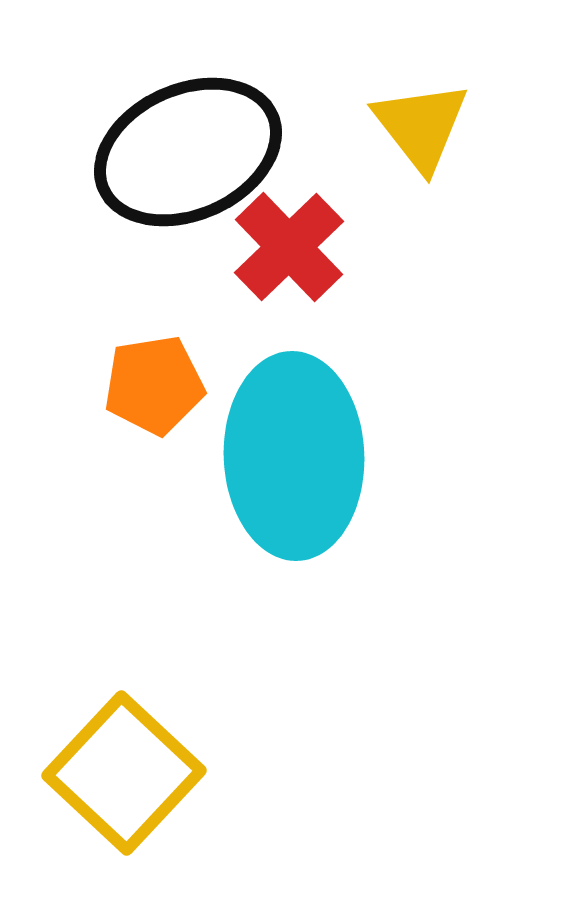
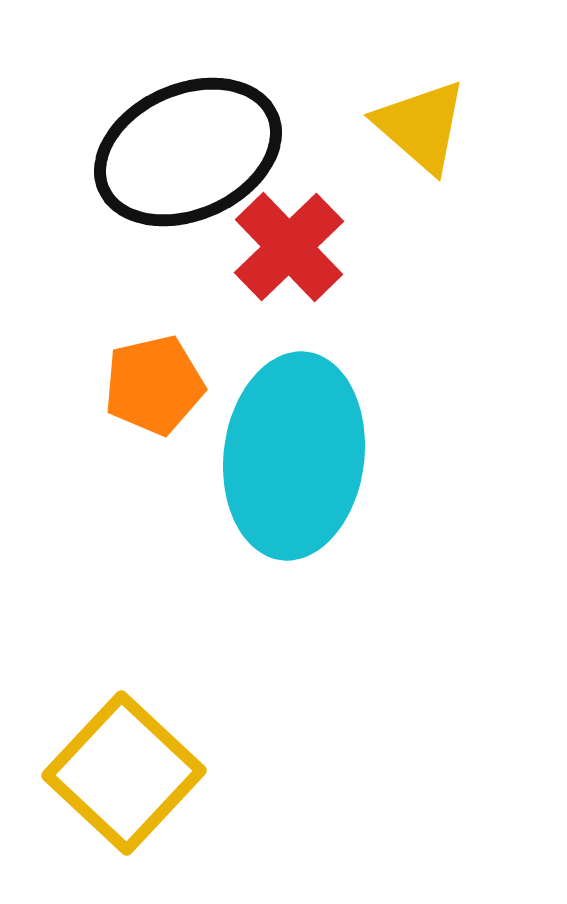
yellow triangle: rotated 11 degrees counterclockwise
orange pentagon: rotated 4 degrees counterclockwise
cyan ellipse: rotated 9 degrees clockwise
